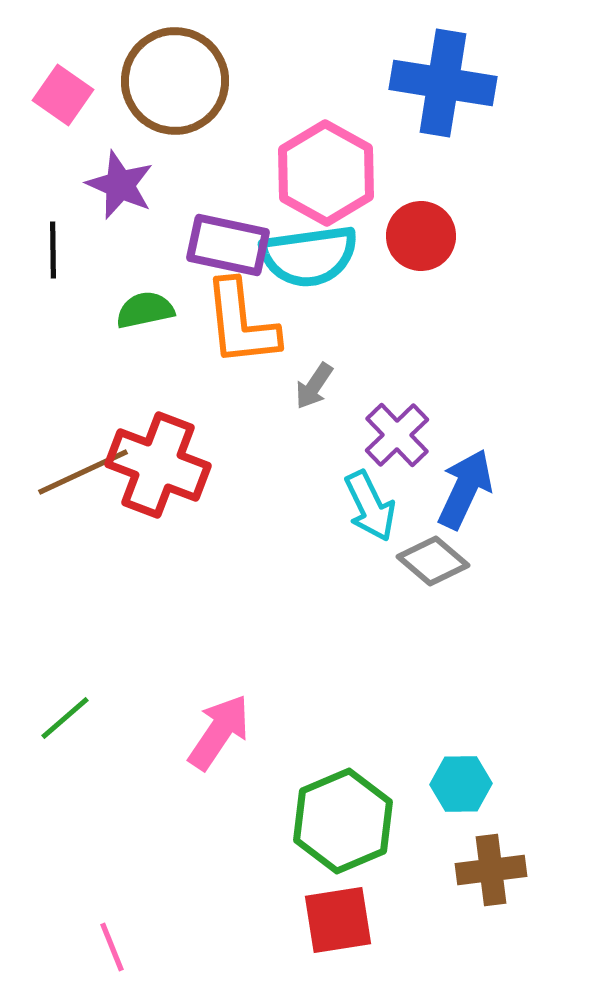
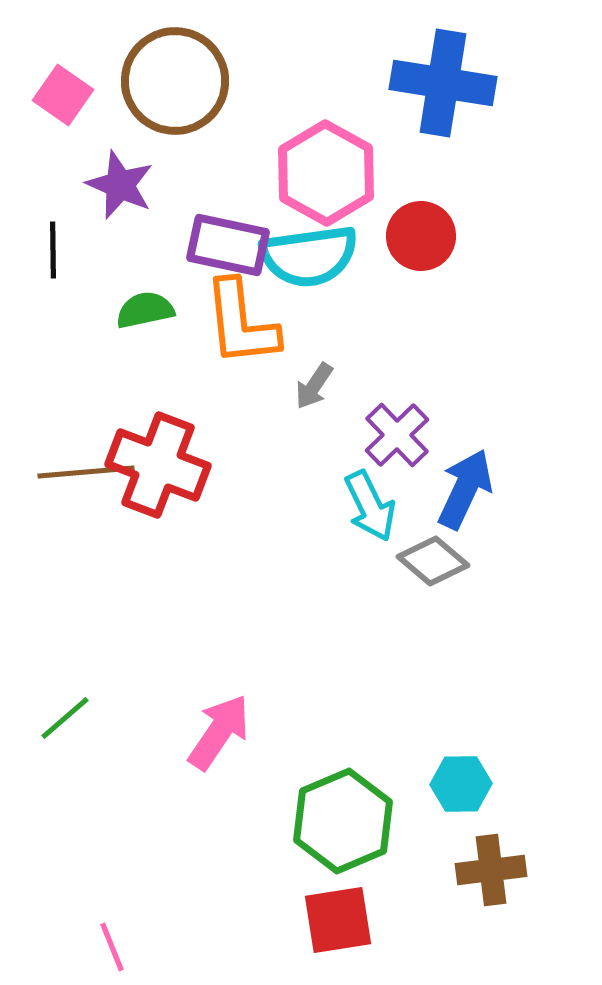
brown line: moved 3 px right; rotated 20 degrees clockwise
